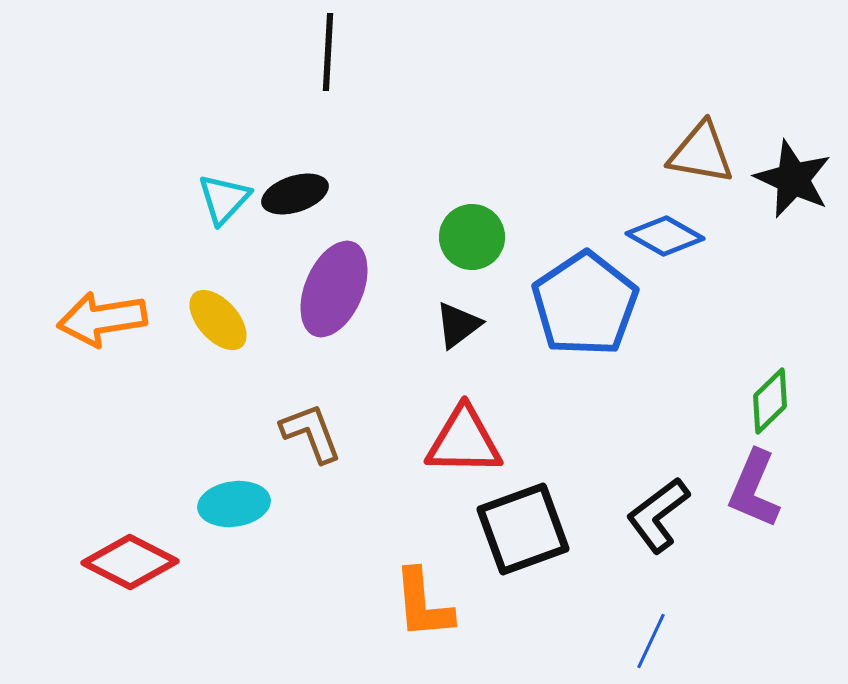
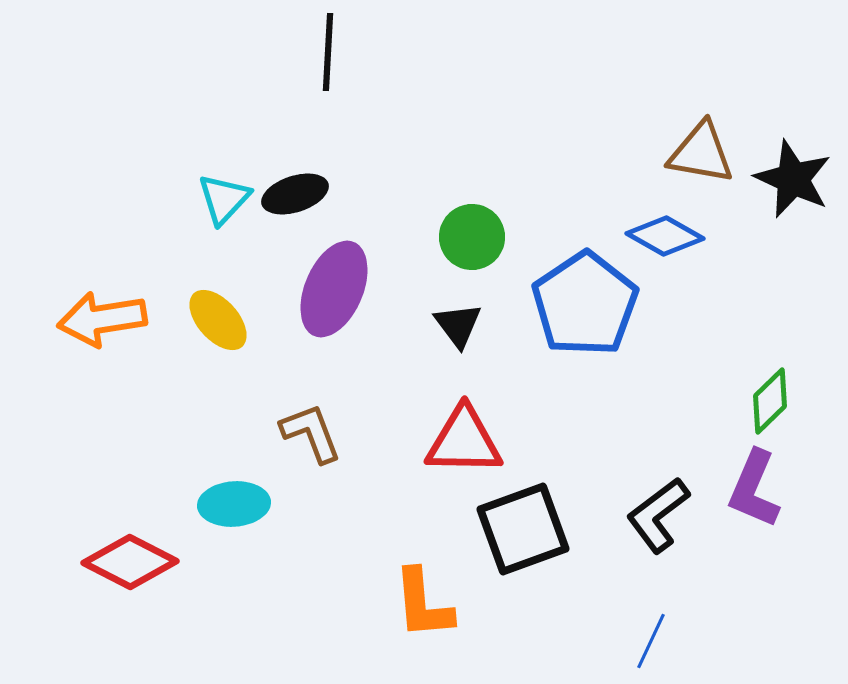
black triangle: rotated 30 degrees counterclockwise
cyan ellipse: rotated 4 degrees clockwise
